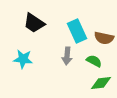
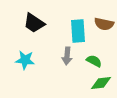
cyan rectangle: moved 1 px right; rotated 20 degrees clockwise
brown semicircle: moved 14 px up
cyan star: moved 2 px right, 1 px down
